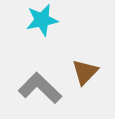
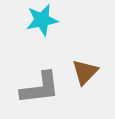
gray L-shape: rotated 129 degrees clockwise
